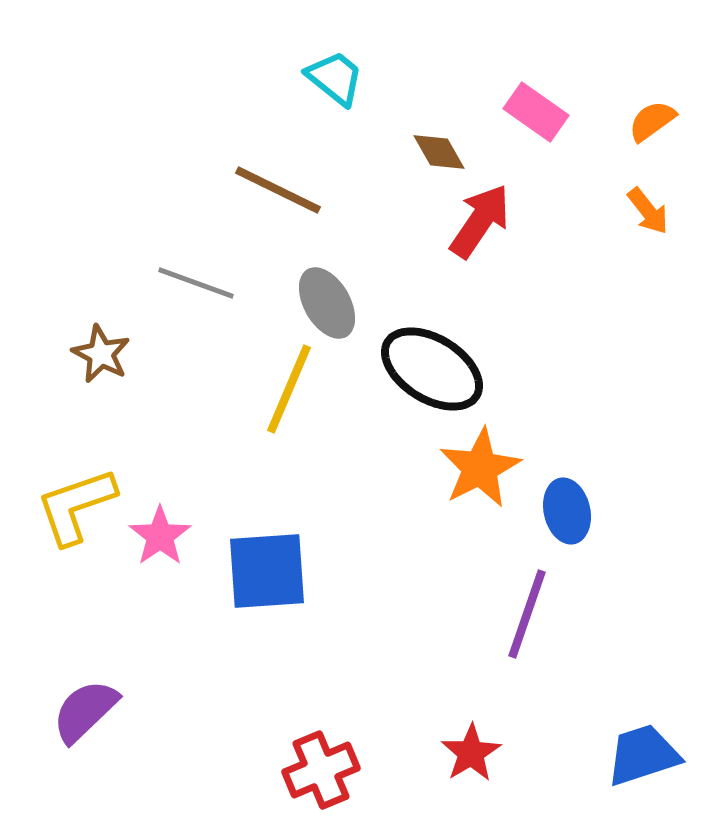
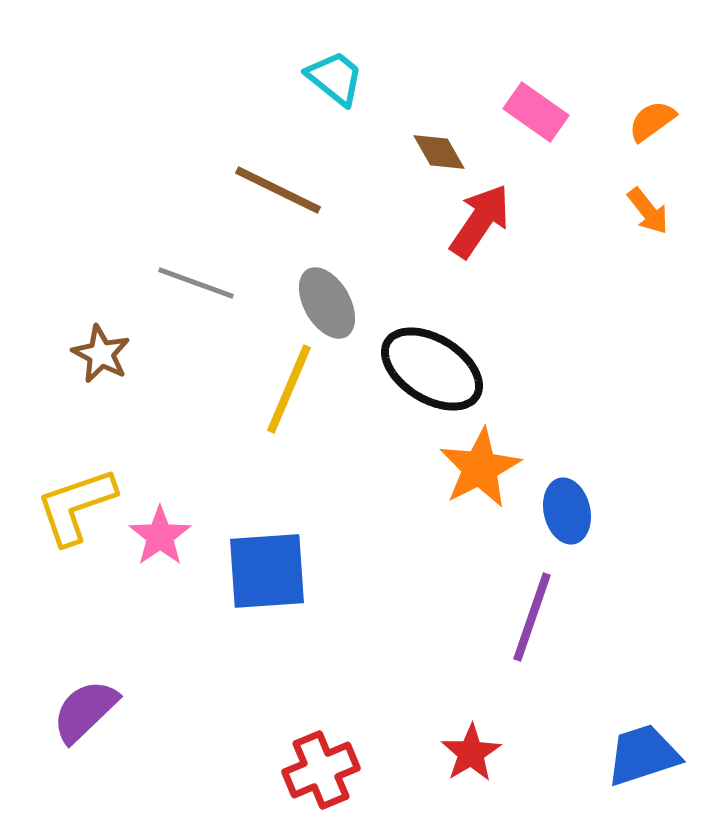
purple line: moved 5 px right, 3 px down
